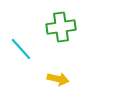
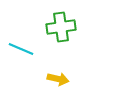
cyan line: rotated 25 degrees counterclockwise
